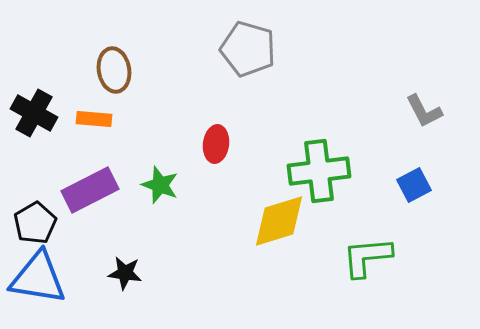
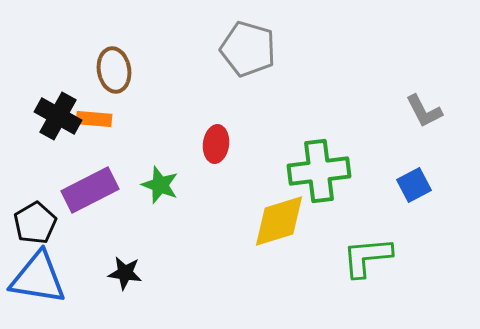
black cross: moved 24 px right, 3 px down
